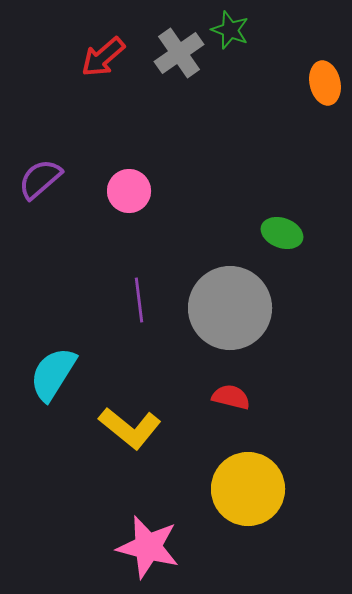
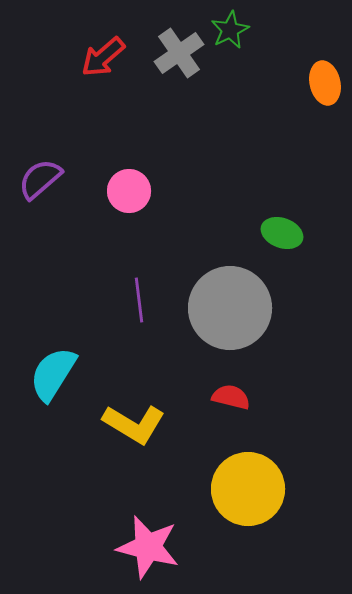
green star: rotated 24 degrees clockwise
yellow L-shape: moved 4 px right, 4 px up; rotated 8 degrees counterclockwise
